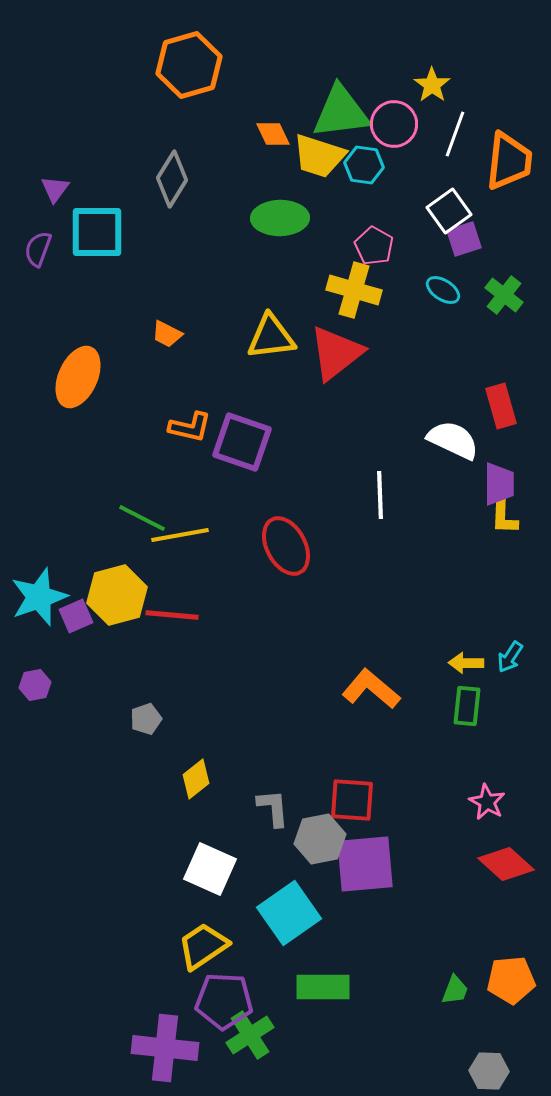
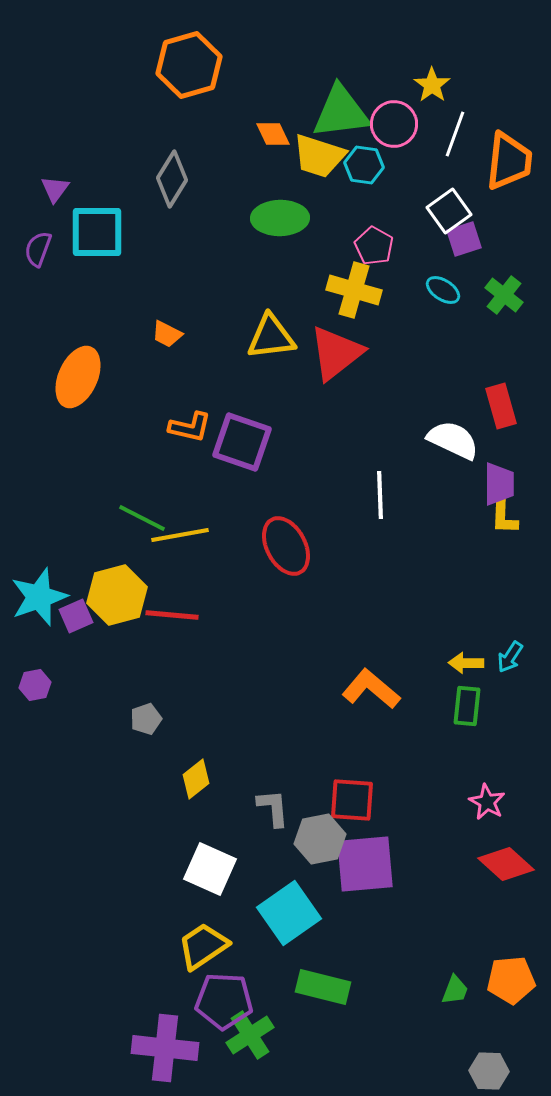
green rectangle at (323, 987): rotated 14 degrees clockwise
